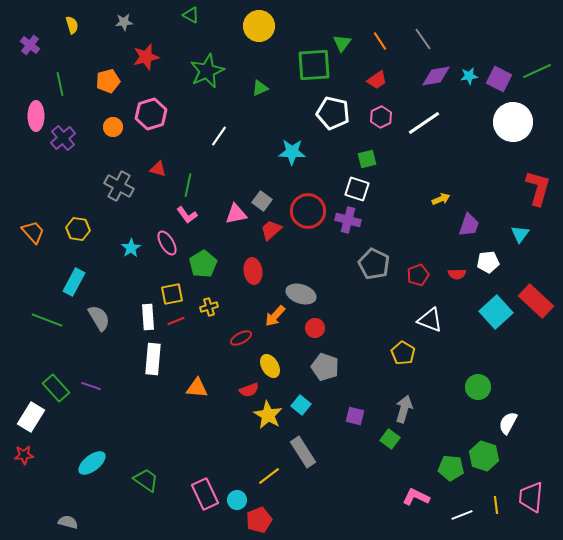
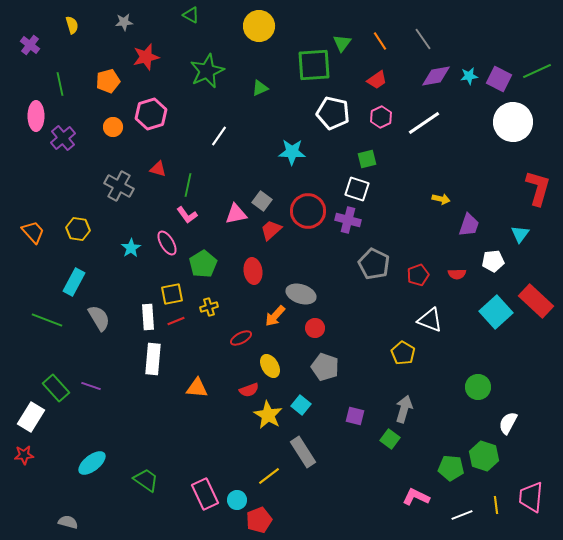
yellow arrow at (441, 199): rotated 36 degrees clockwise
white pentagon at (488, 262): moved 5 px right, 1 px up
